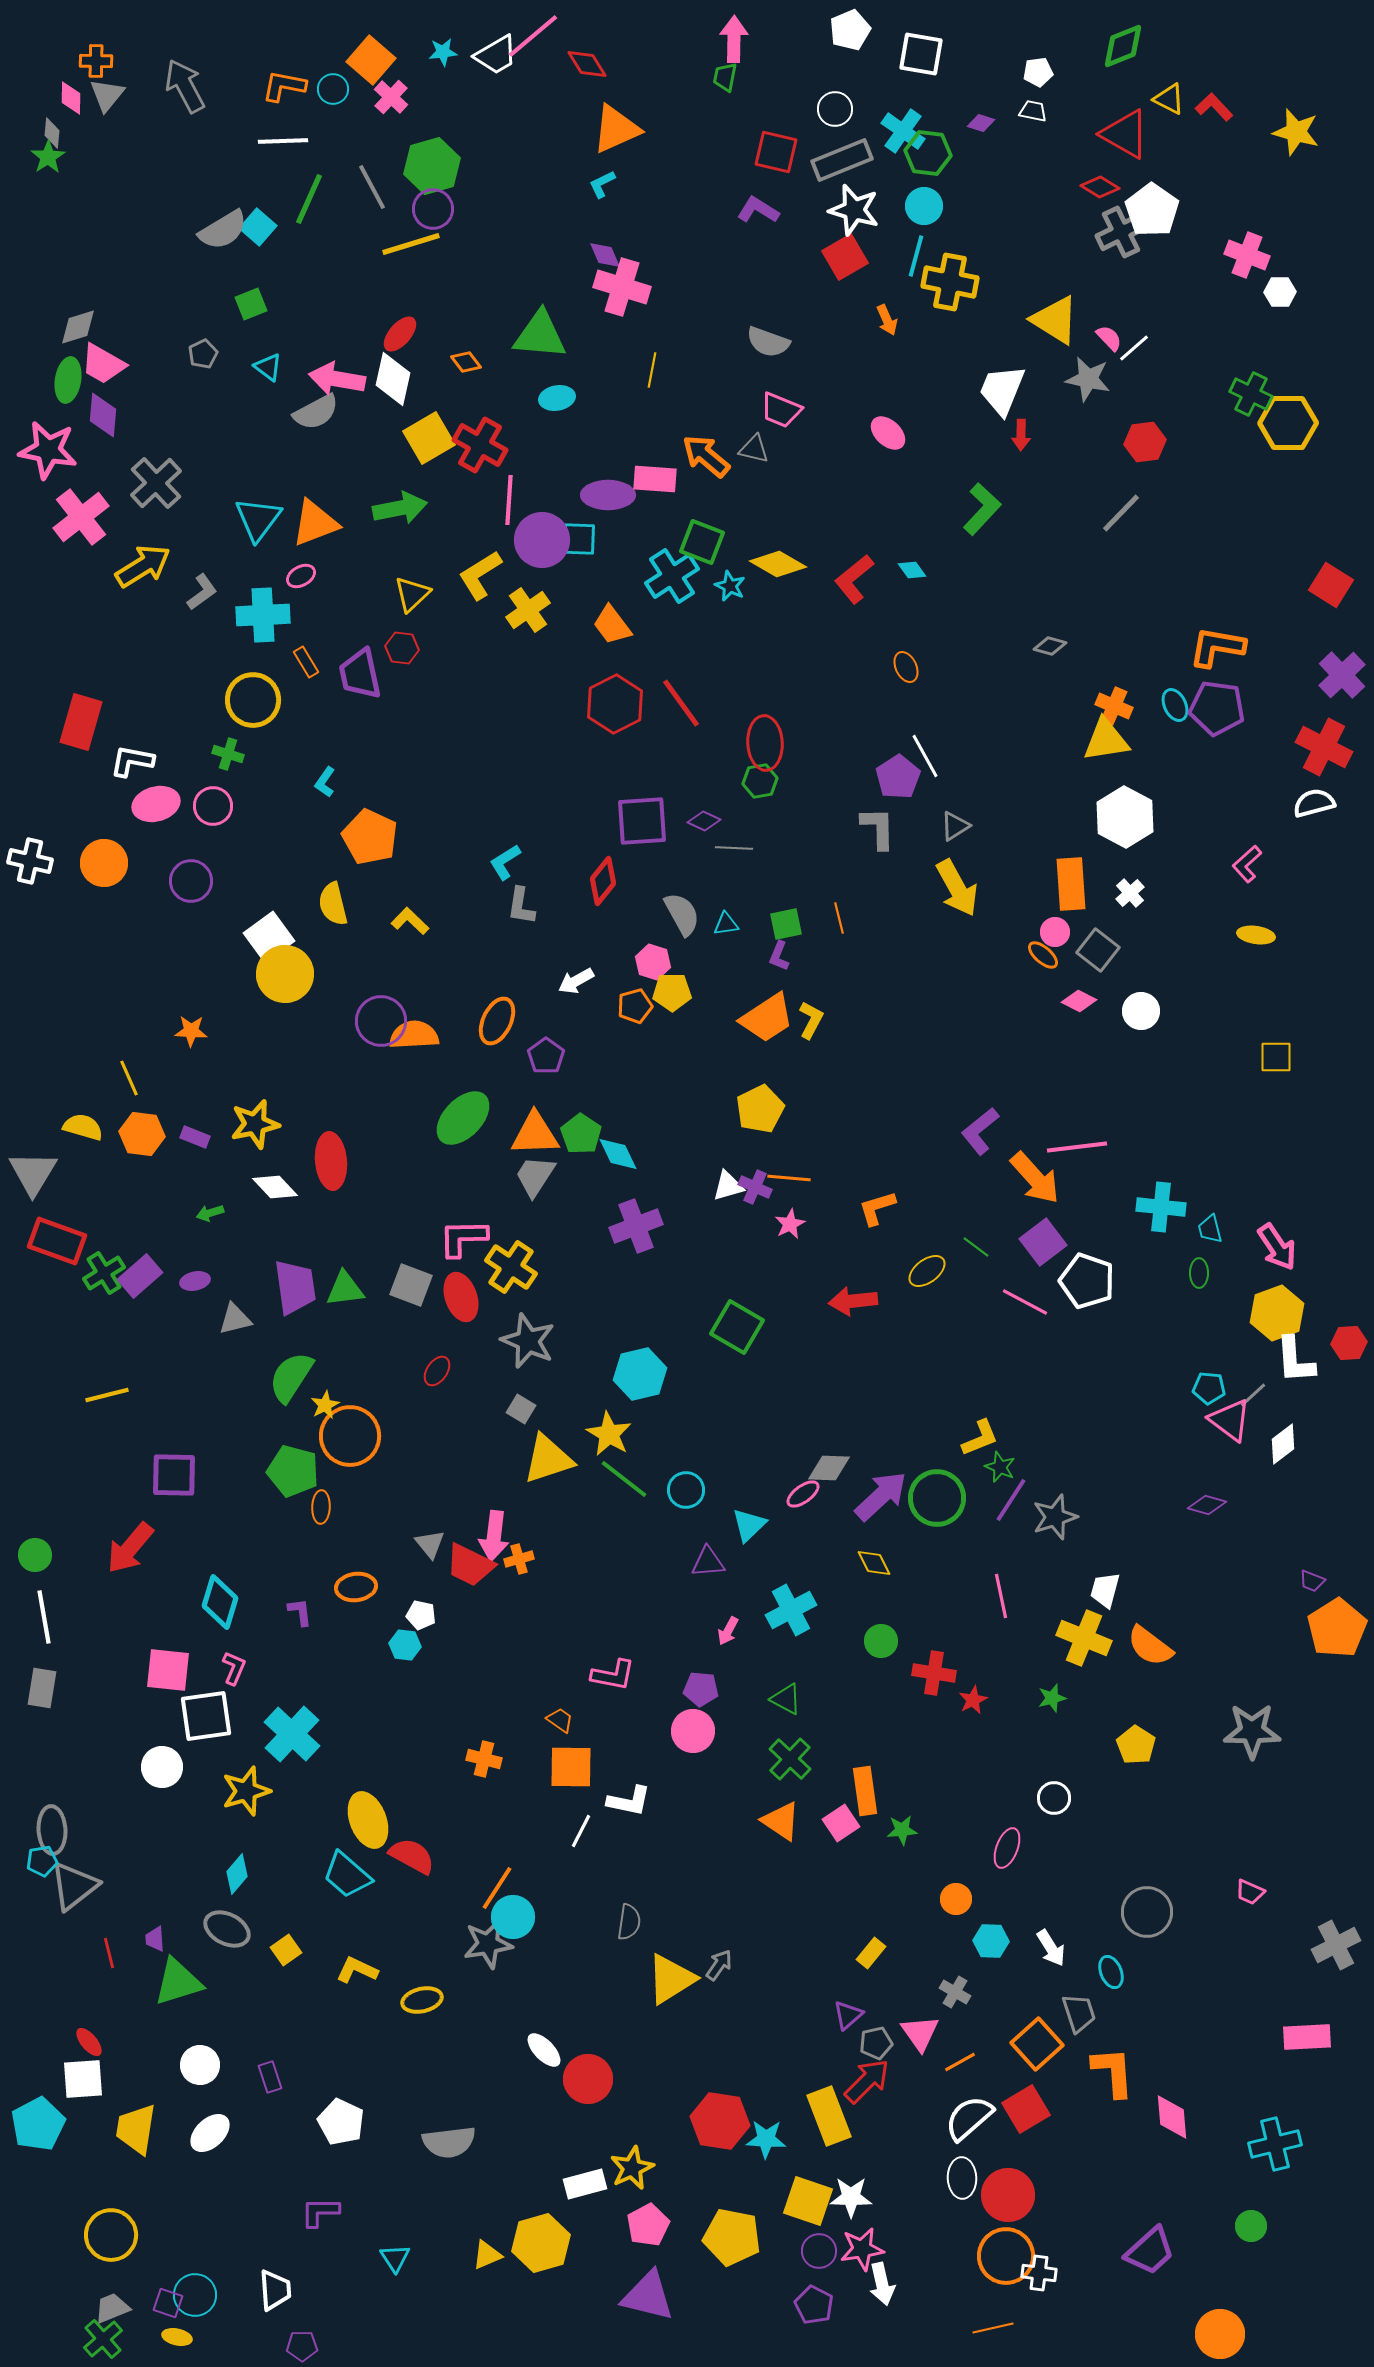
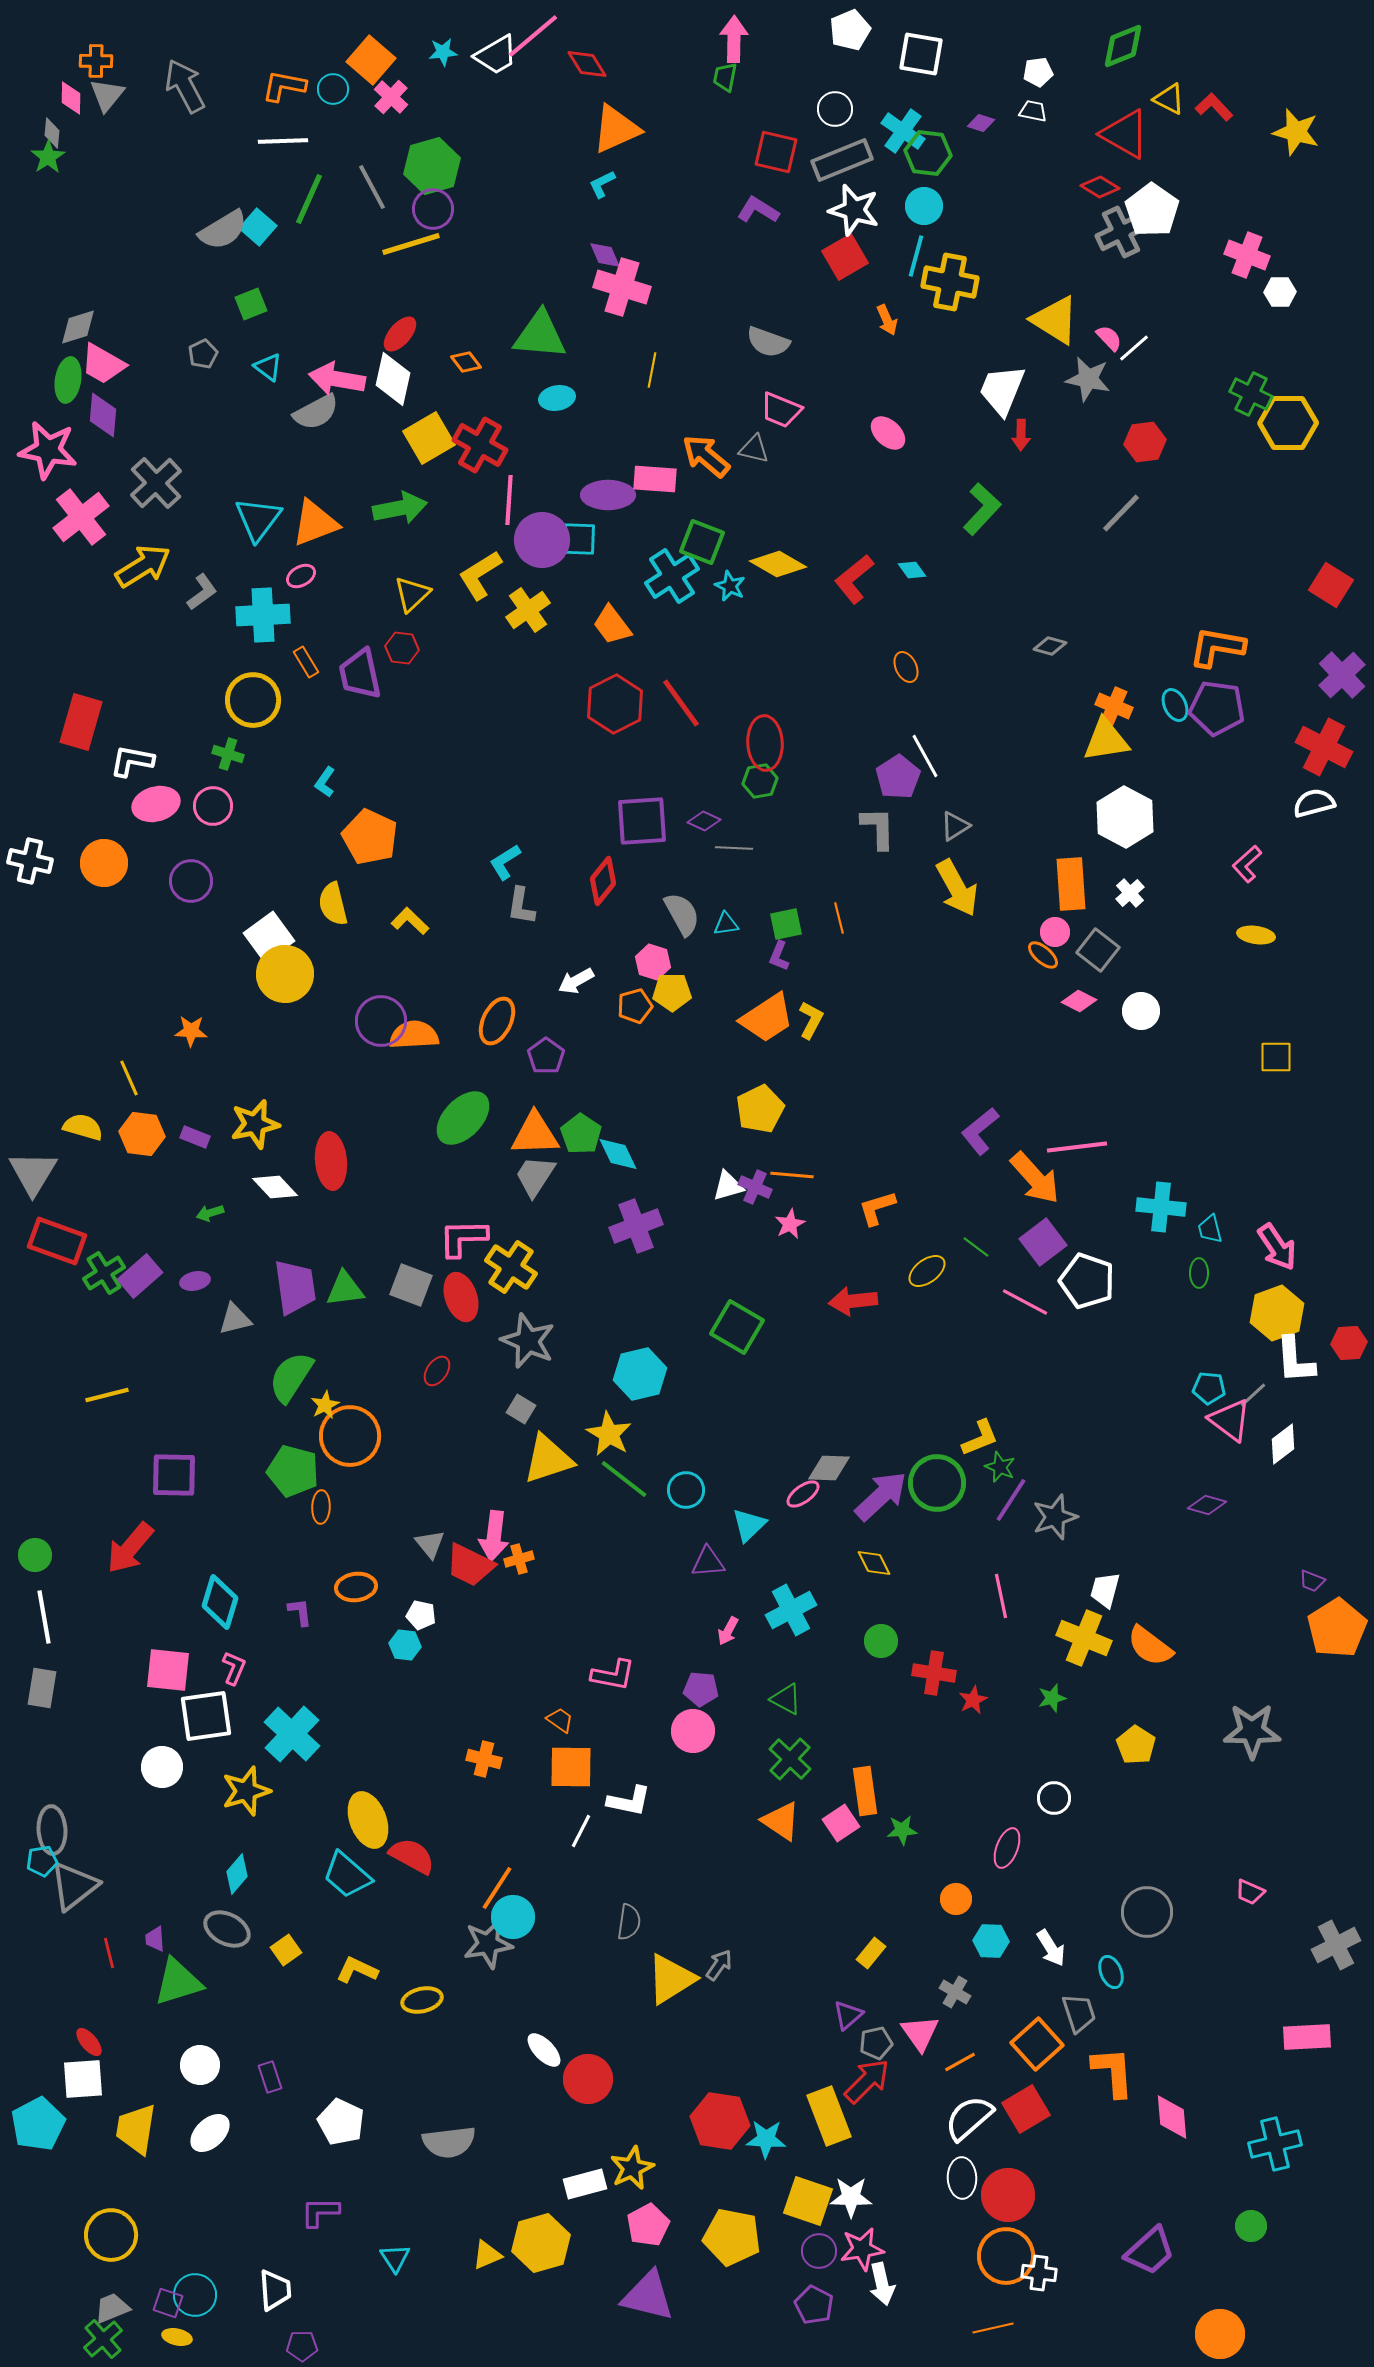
orange line at (789, 1178): moved 3 px right, 3 px up
green circle at (937, 1498): moved 15 px up
